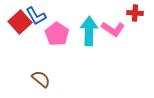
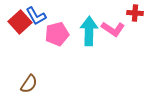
pink pentagon: rotated 25 degrees clockwise
brown semicircle: moved 12 px left, 5 px down; rotated 84 degrees clockwise
